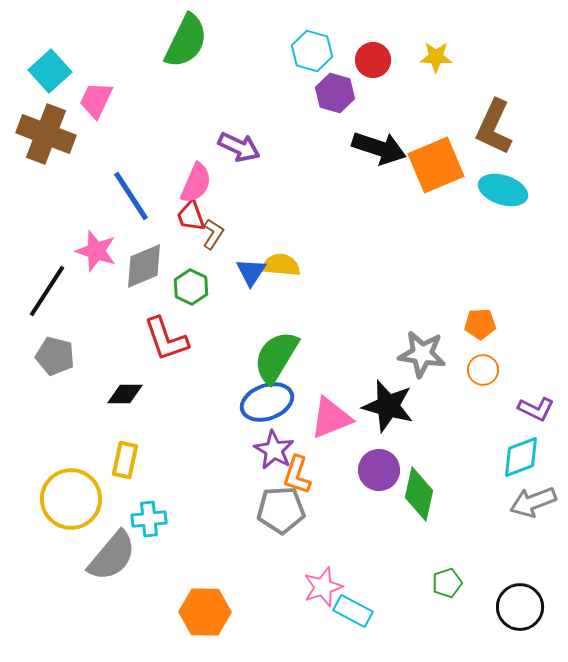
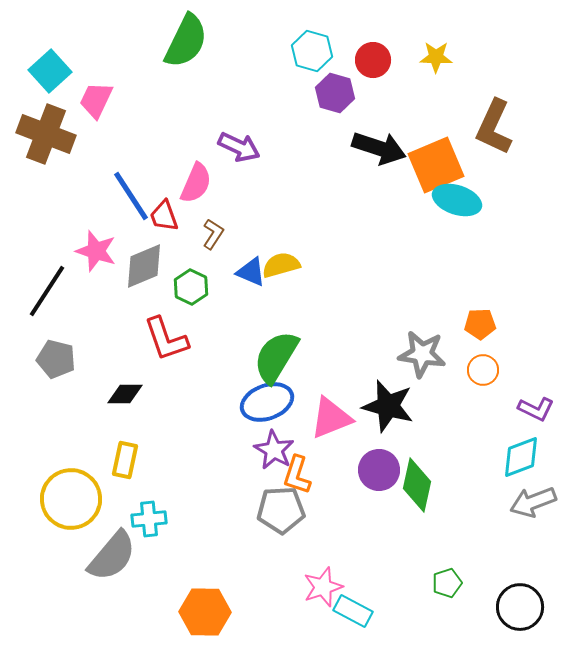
cyan ellipse at (503, 190): moved 46 px left, 10 px down
red trapezoid at (191, 216): moved 27 px left
yellow semicircle at (281, 265): rotated 21 degrees counterclockwise
blue triangle at (251, 272): rotated 40 degrees counterclockwise
gray pentagon at (55, 356): moved 1 px right, 3 px down
green diamond at (419, 494): moved 2 px left, 9 px up
